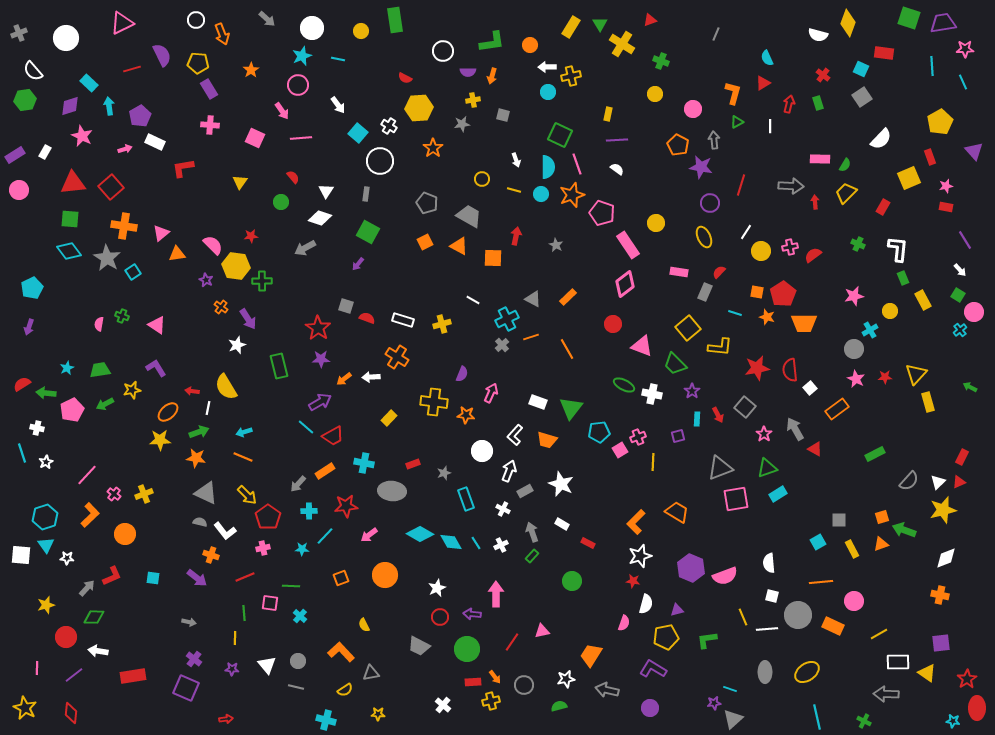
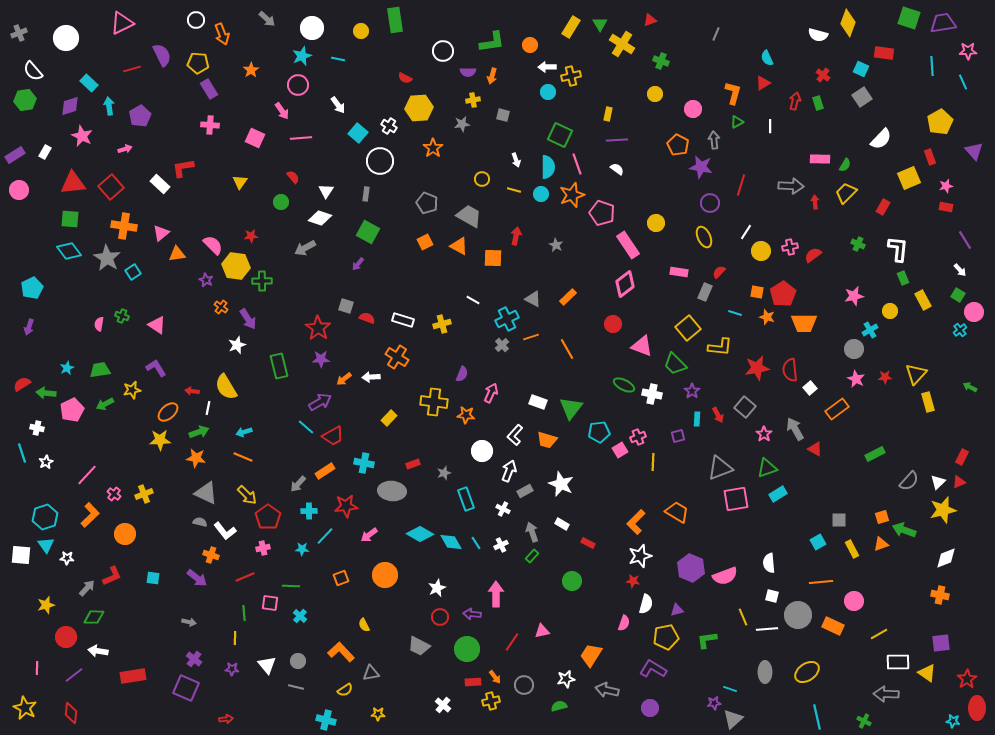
pink star at (965, 49): moved 3 px right, 2 px down
red arrow at (789, 104): moved 6 px right, 3 px up
white rectangle at (155, 142): moved 5 px right, 42 px down; rotated 18 degrees clockwise
